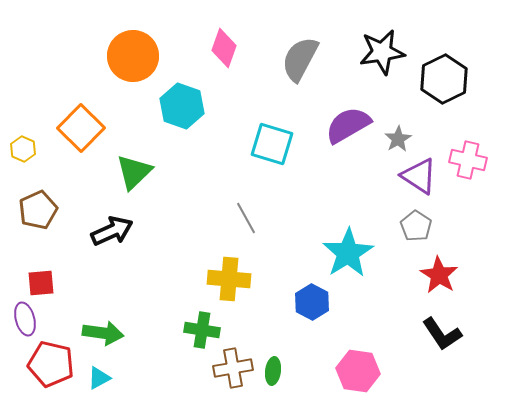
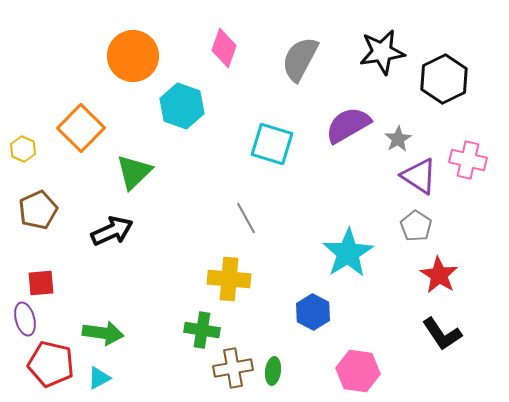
blue hexagon: moved 1 px right, 10 px down
